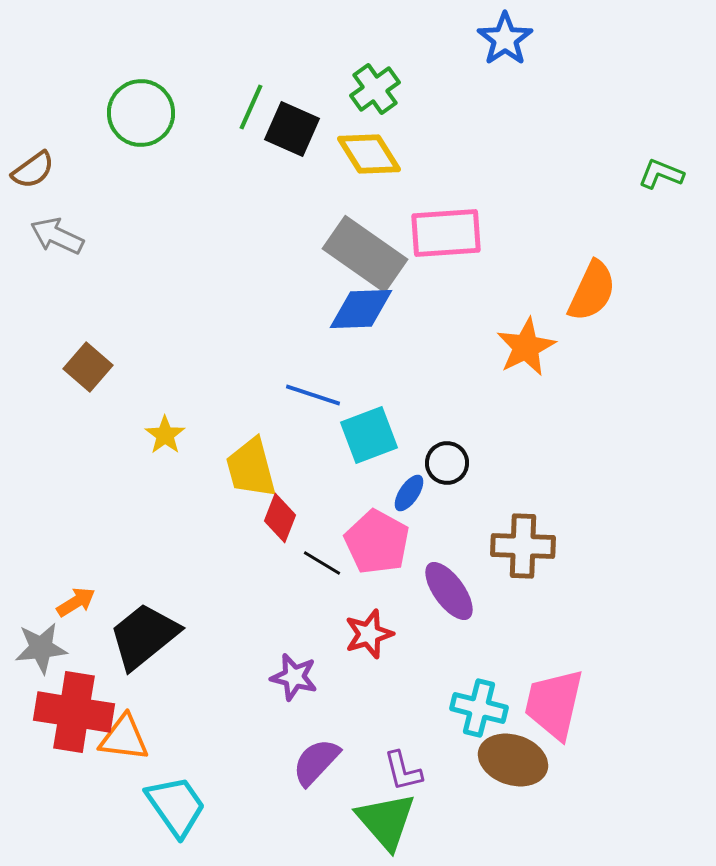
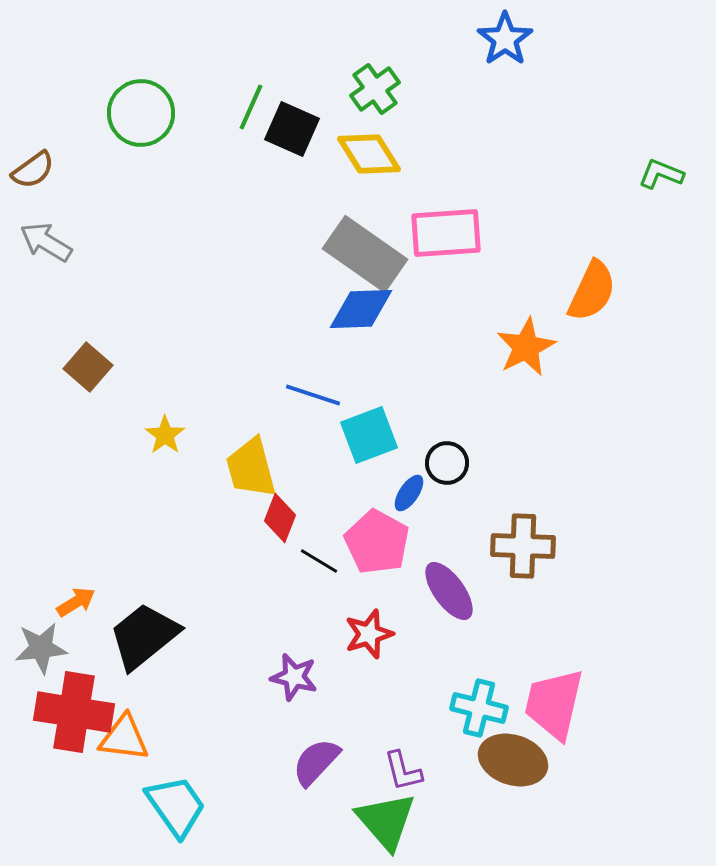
gray arrow: moved 11 px left, 6 px down; rotated 6 degrees clockwise
black line: moved 3 px left, 2 px up
